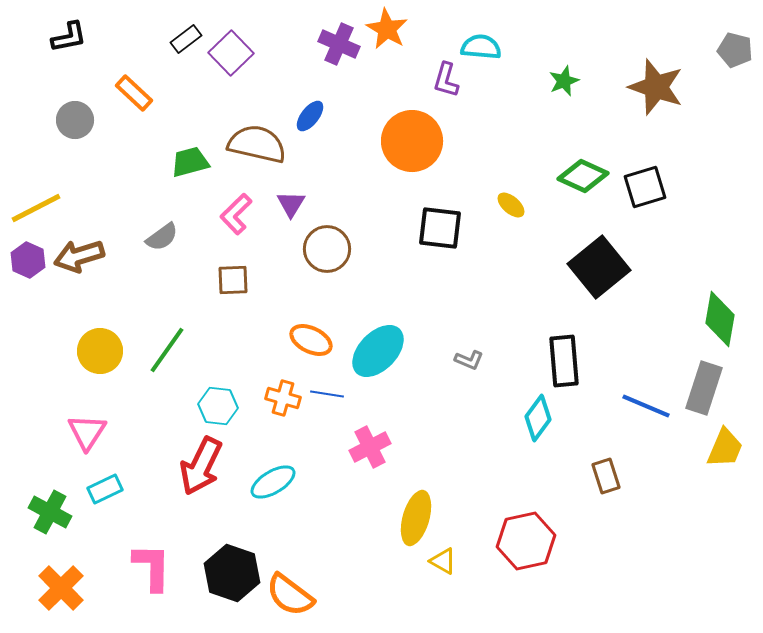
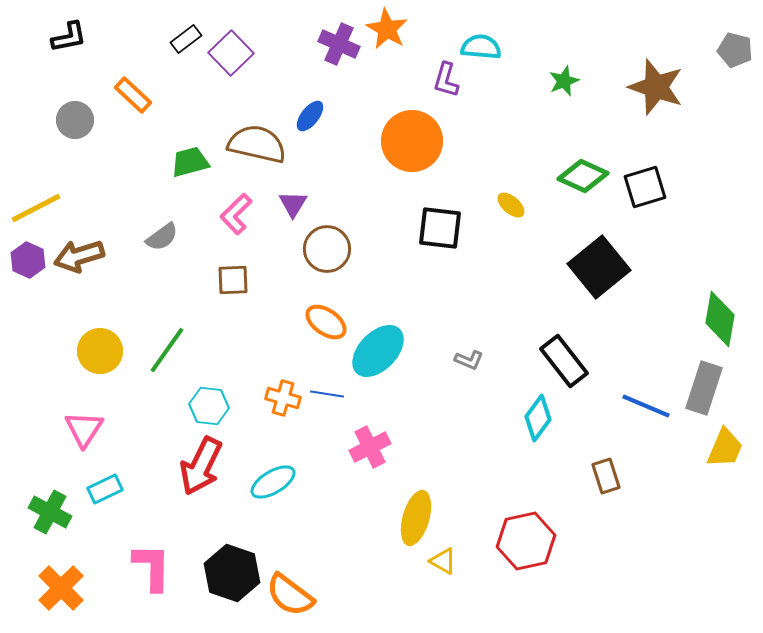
orange rectangle at (134, 93): moved 1 px left, 2 px down
purple triangle at (291, 204): moved 2 px right
orange ellipse at (311, 340): moved 15 px right, 18 px up; rotated 9 degrees clockwise
black rectangle at (564, 361): rotated 33 degrees counterclockwise
cyan hexagon at (218, 406): moved 9 px left
pink triangle at (87, 432): moved 3 px left, 3 px up
